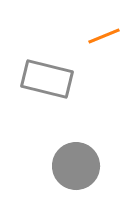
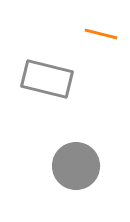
orange line: moved 3 px left, 2 px up; rotated 36 degrees clockwise
